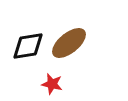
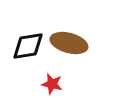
brown ellipse: rotated 54 degrees clockwise
